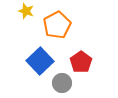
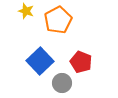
orange pentagon: moved 1 px right, 5 px up
red pentagon: rotated 15 degrees counterclockwise
